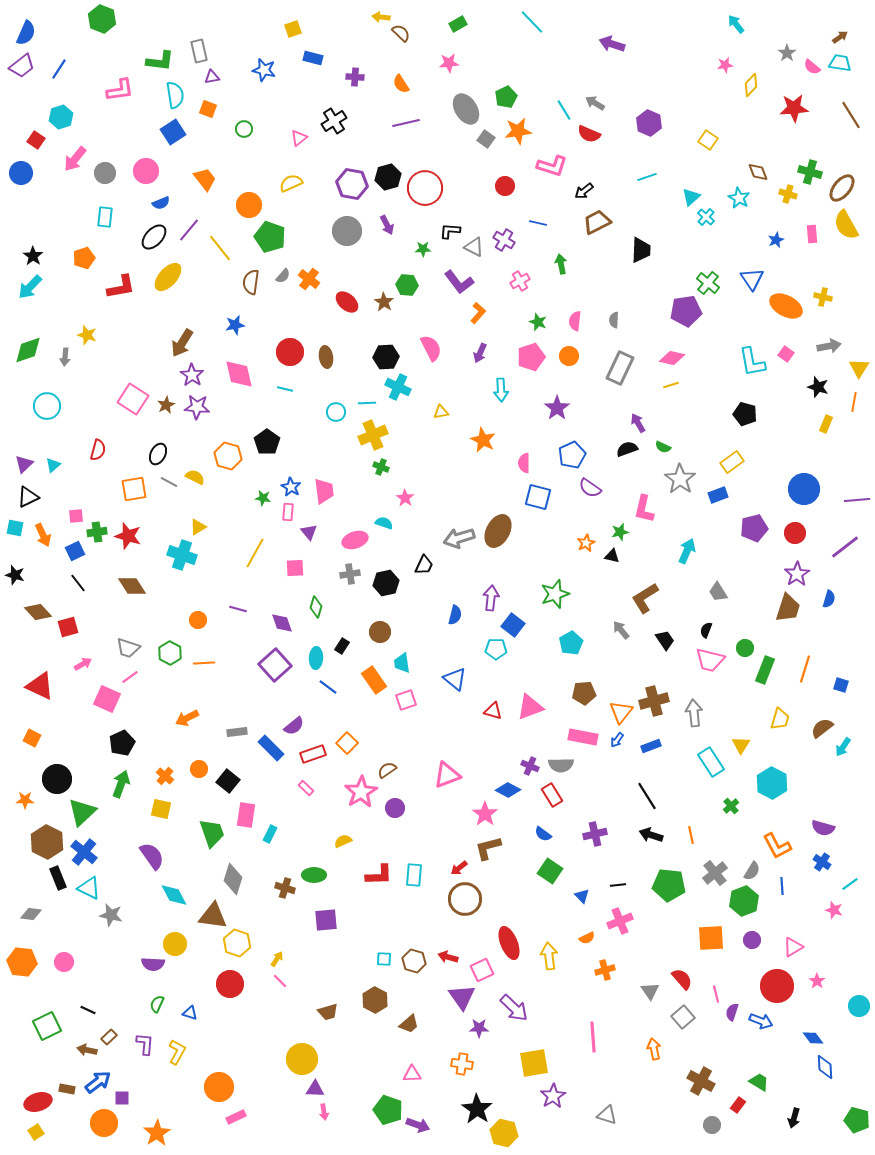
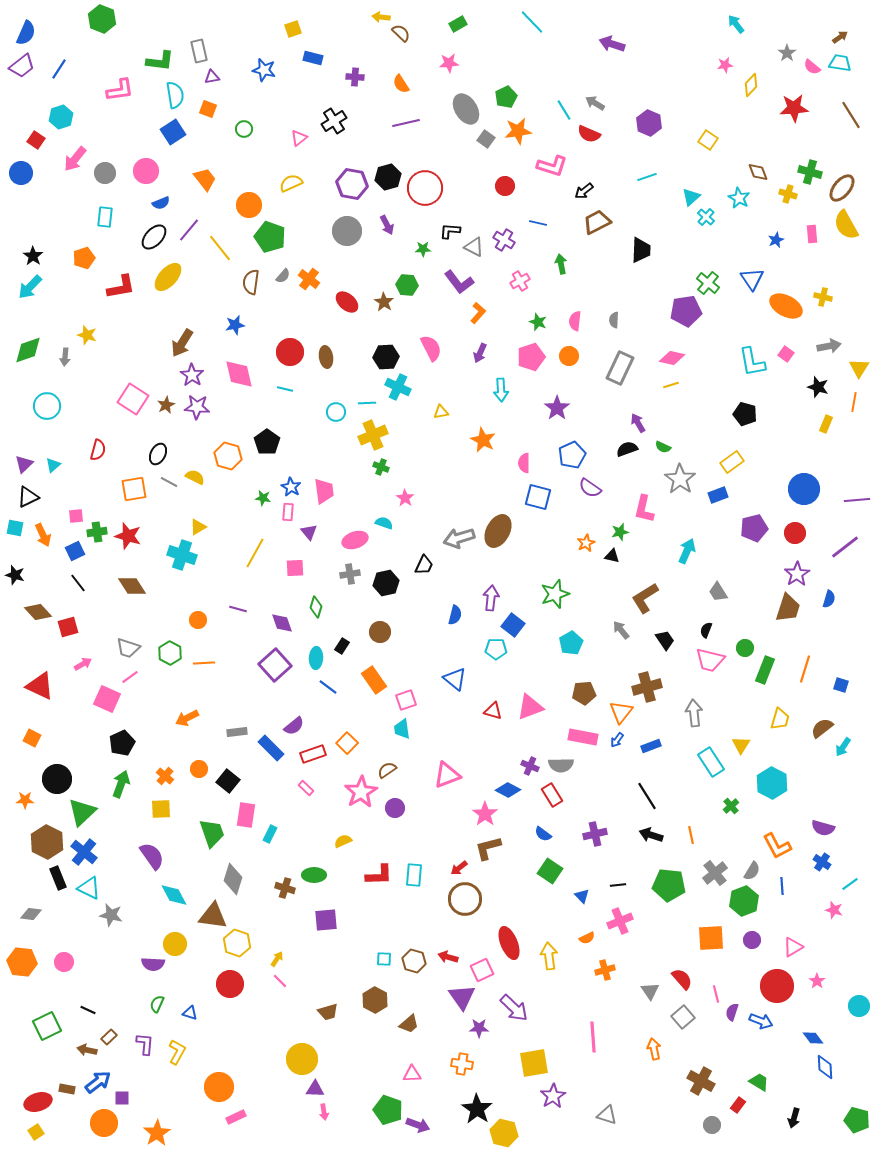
cyan trapezoid at (402, 663): moved 66 px down
brown cross at (654, 701): moved 7 px left, 14 px up
yellow square at (161, 809): rotated 15 degrees counterclockwise
